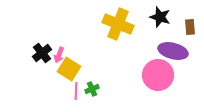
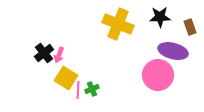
black star: rotated 20 degrees counterclockwise
brown rectangle: rotated 14 degrees counterclockwise
black cross: moved 2 px right
yellow square: moved 3 px left, 9 px down
pink line: moved 2 px right, 1 px up
